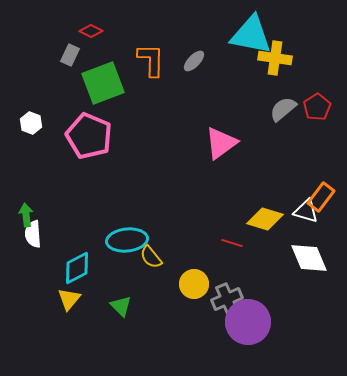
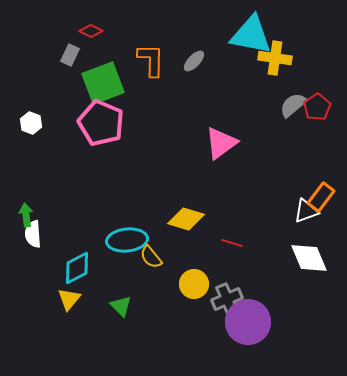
gray semicircle: moved 10 px right, 4 px up
pink pentagon: moved 12 px right, 13 px up
white triangle: rotated 36 degrees counterclockwise
yellow diamond: moved 79 px left
